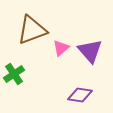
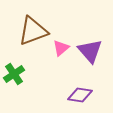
brown triangle: moved 1 px right, 1 px down
